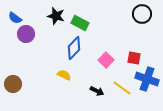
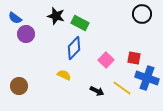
blue cross: moved 1 px up
brown circle: moved 6 px right, 2 px down
